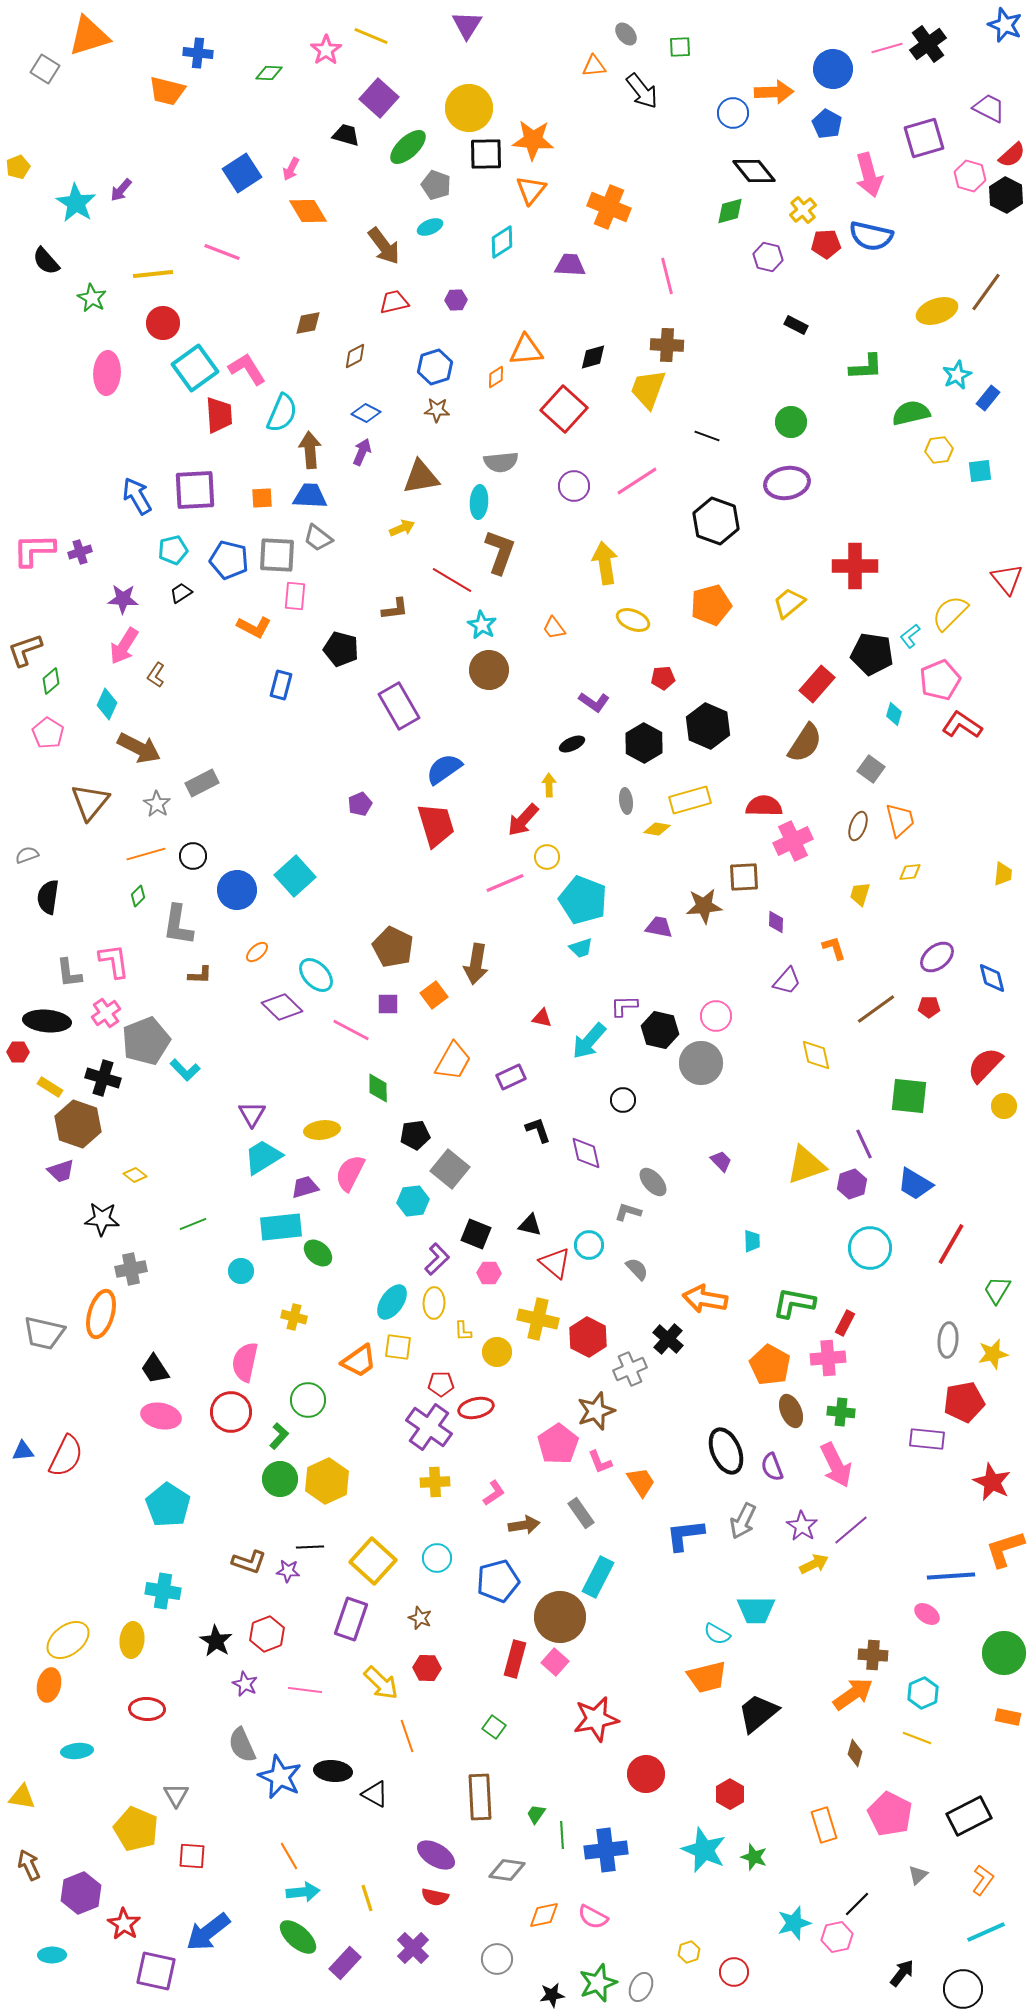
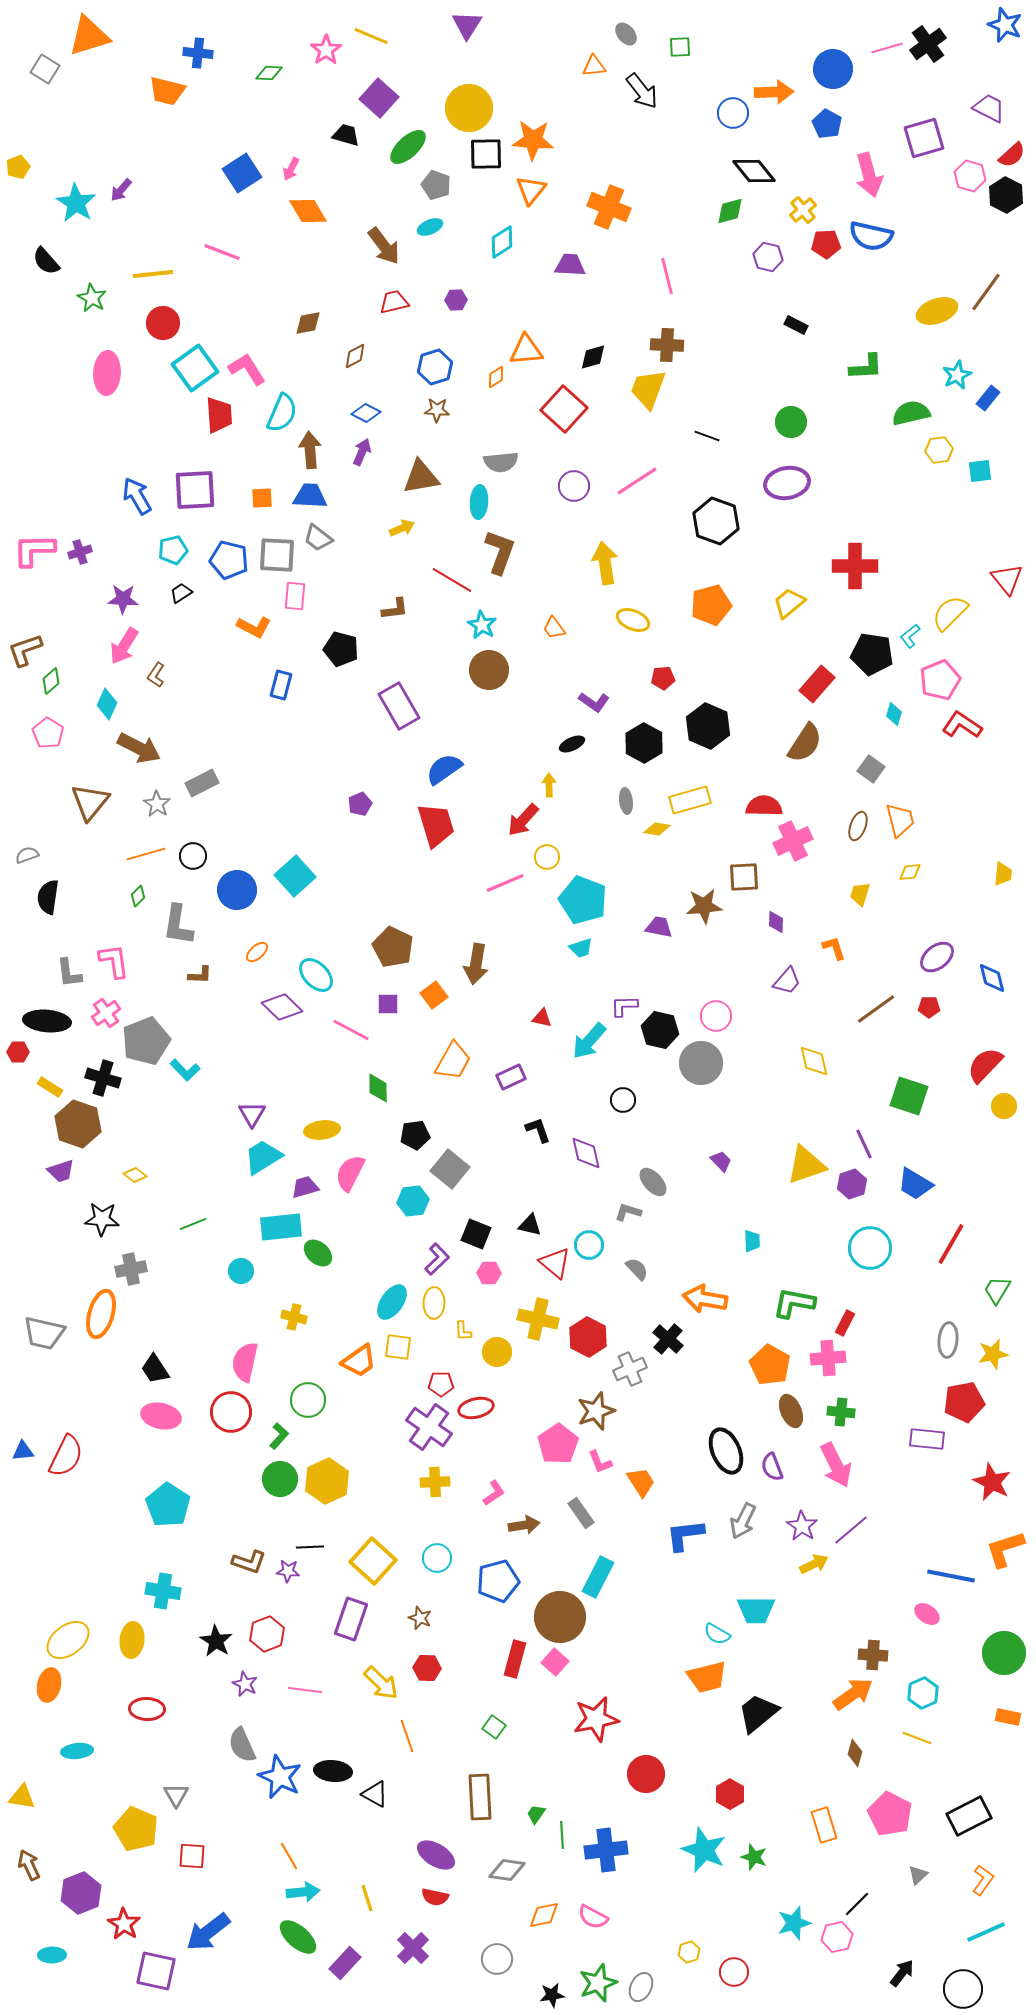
yellow diamond at (816, 1055): moved 2 px left, 6 px down
green square at (909, 1096): rotated 12 degrees clockwise
blue line at (951, 1576): rotated 15 degrees clockwise
